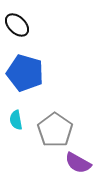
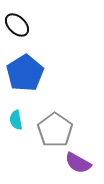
blue pentagon: rotated 24 degrees clockwise
